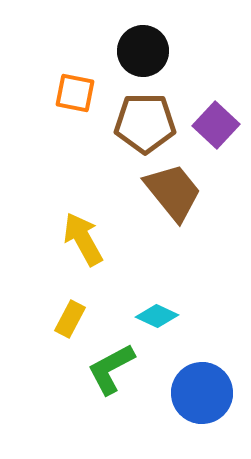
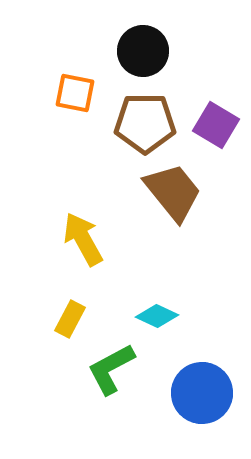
purple square: rotated 12 degrees counterclockwise
